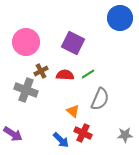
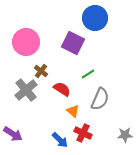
blue circle: moved 25 px left
brown cross: rotated 24 degrees counterclockwise
red semicircle: moved 3 px left, 14 px down; rotated 30 degrees clockwise
gray cross: rotated 30 degrees clockwise
blue arrow: moved 1 px left
